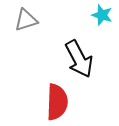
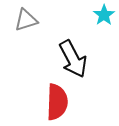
cyan star: moved 2 px right; rotated 20 degrees clockwise
black arrow: moved 6 px left
